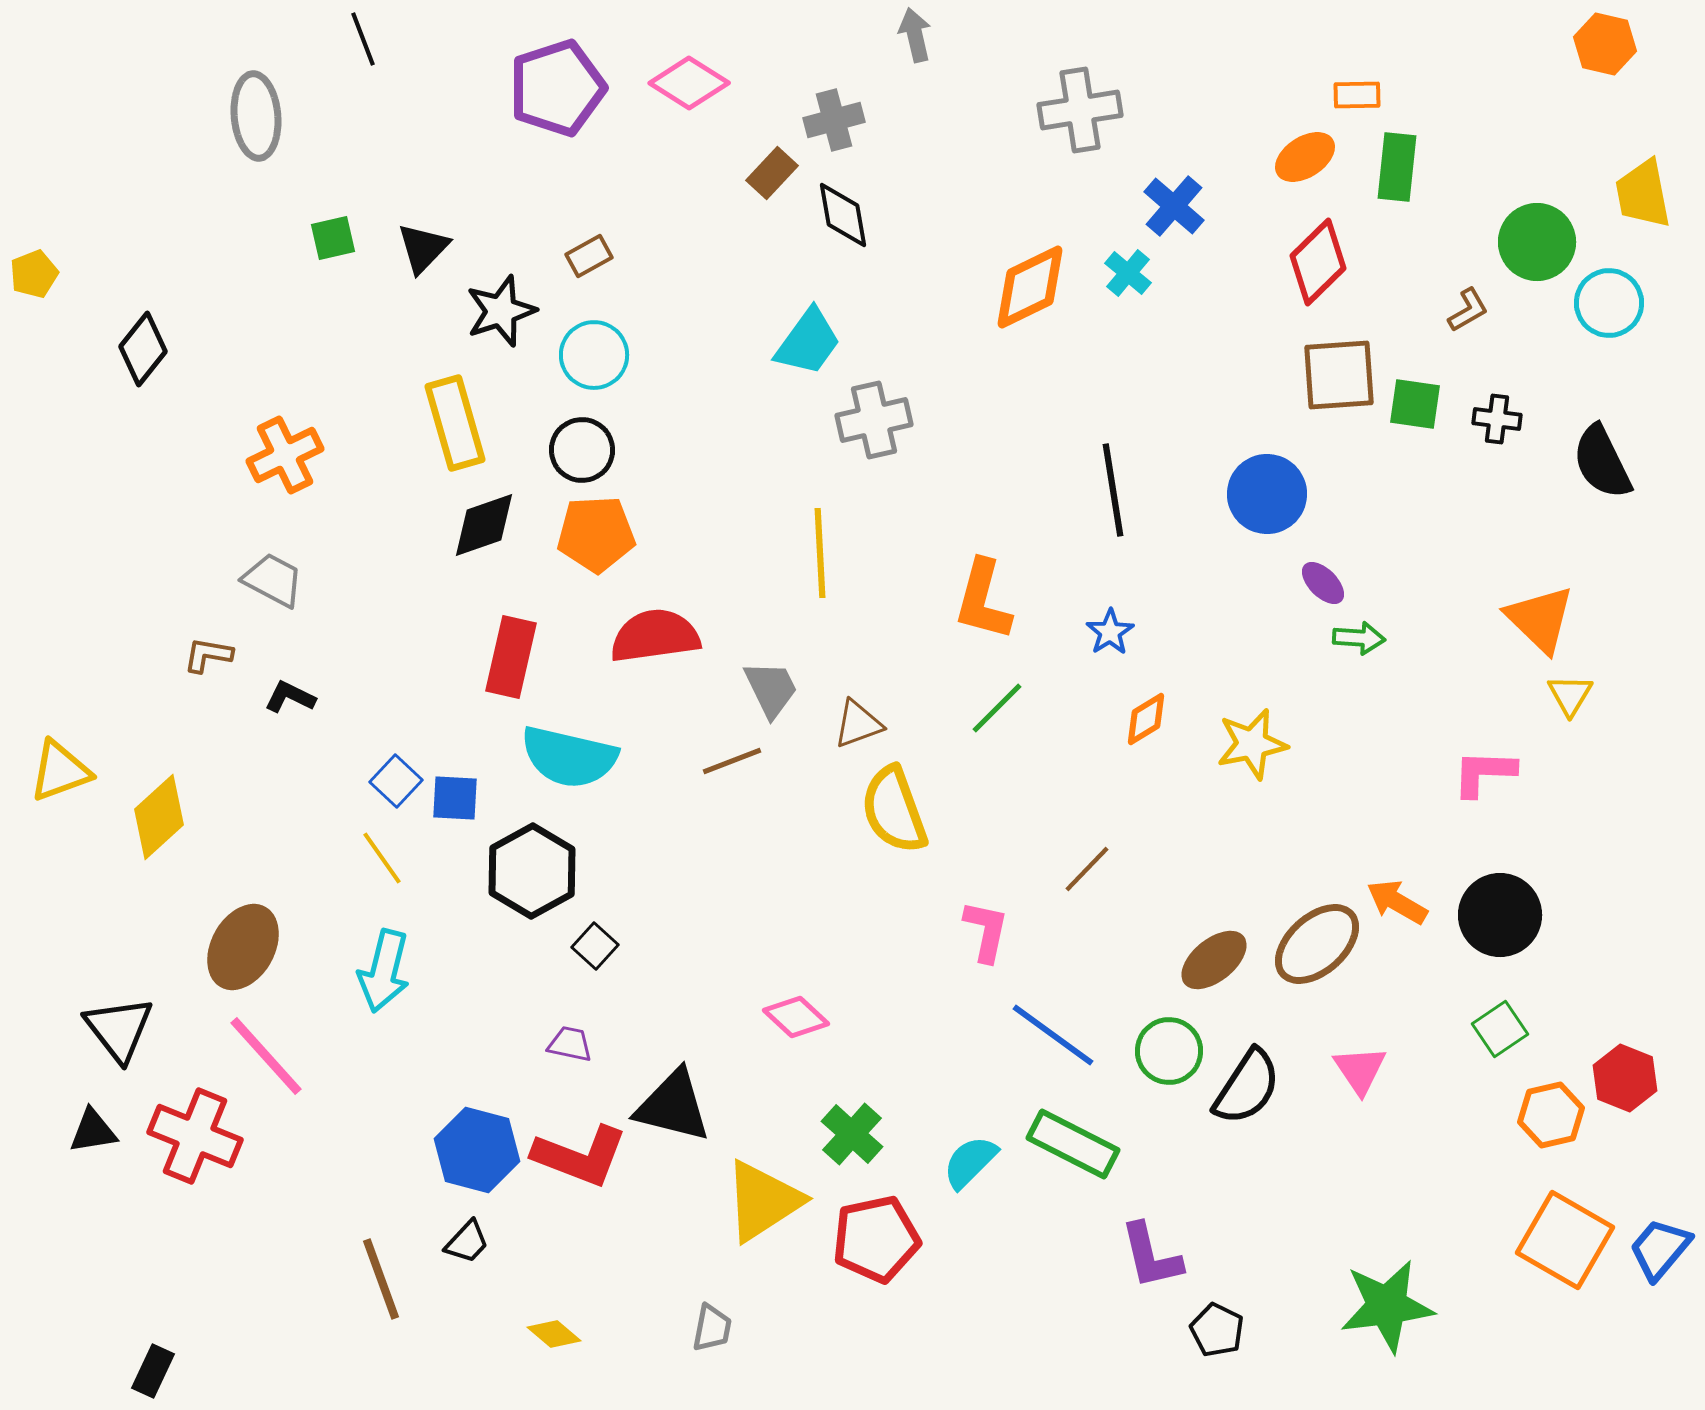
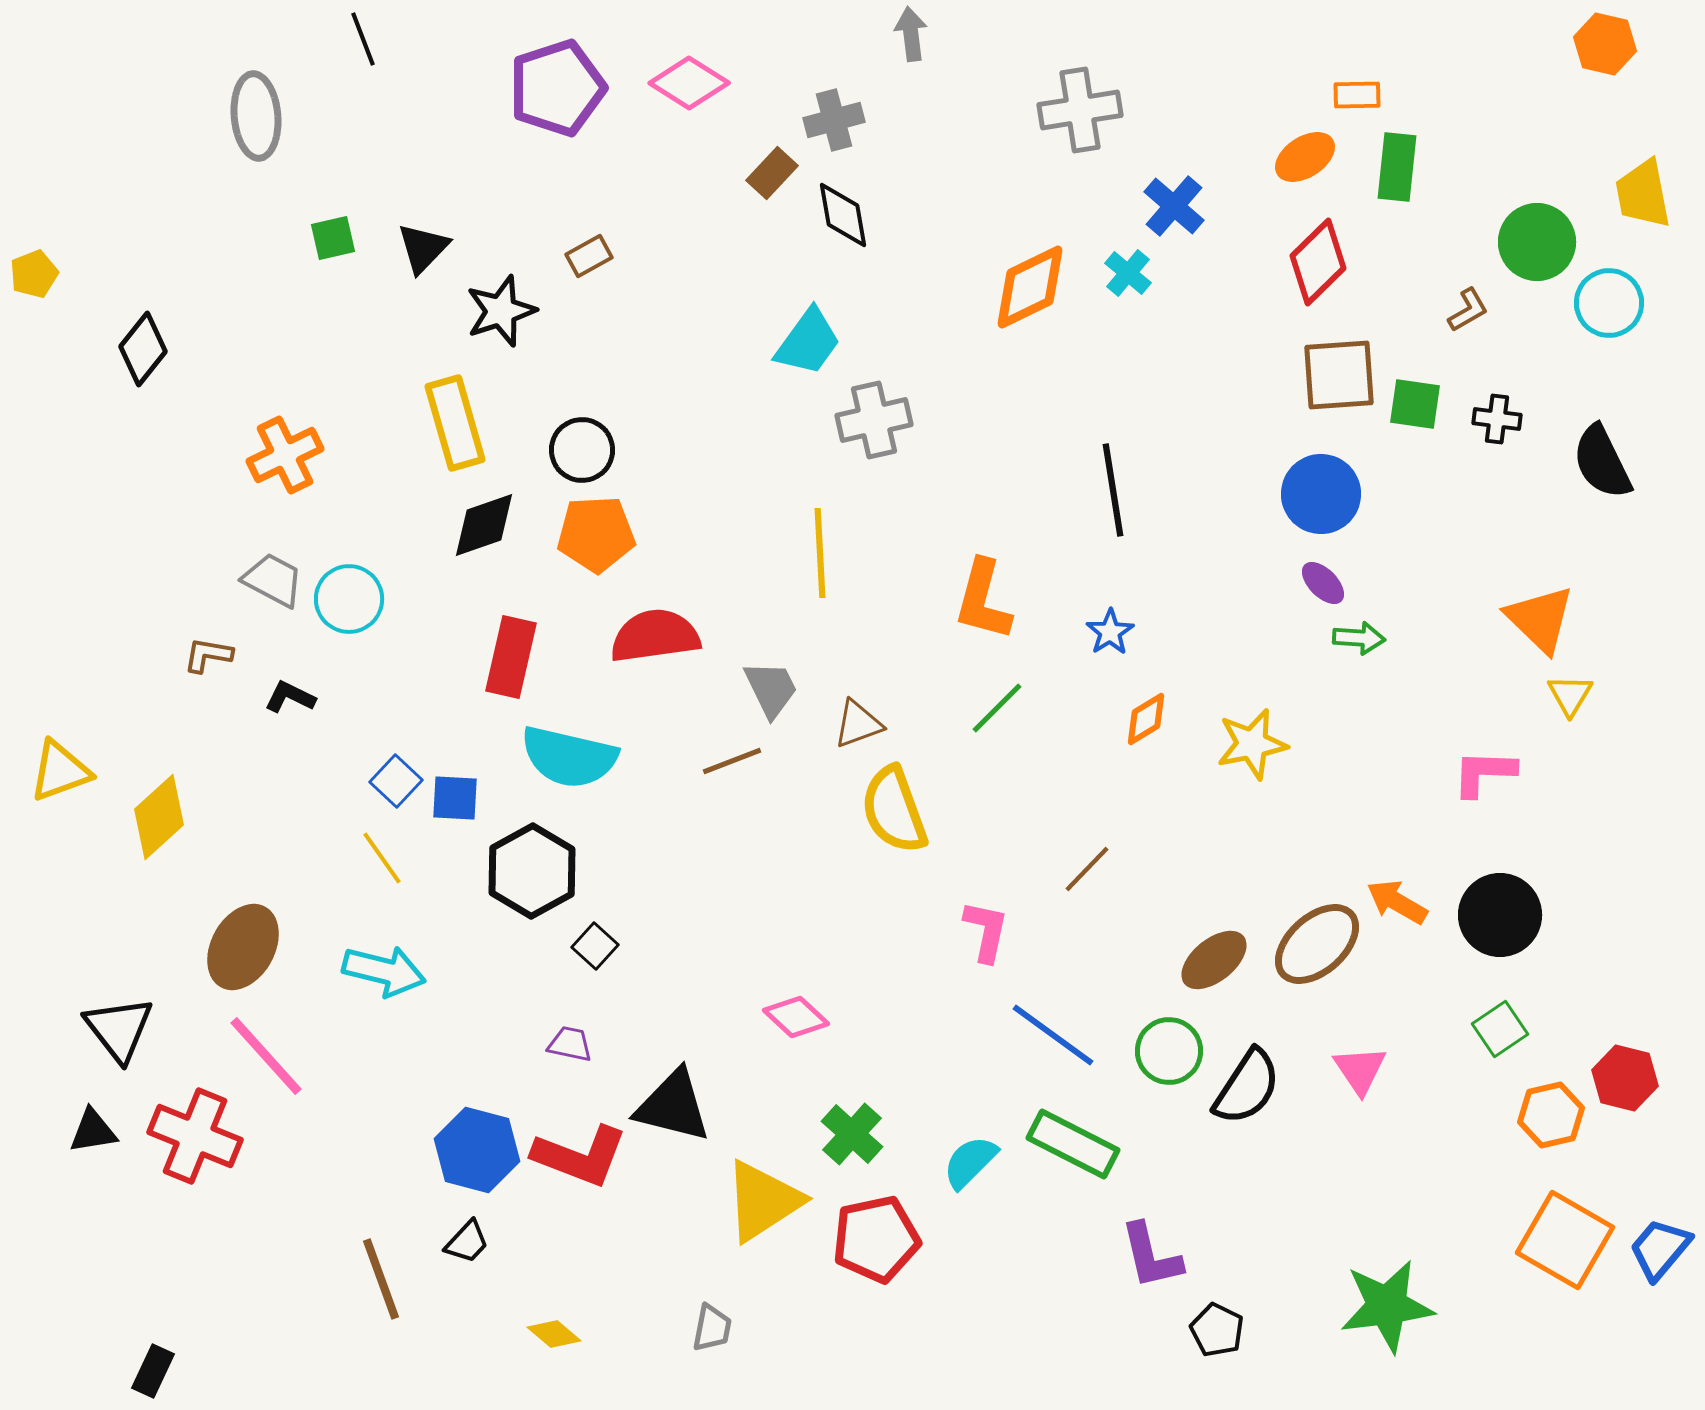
gray arrow at (915, 35): moved 4 px left, 1 px up; rotated 6 degrees clockwise
cyan circle at (594, 355): moved 245 px left, 244 px down
blue circle at (1267, 494): moved 54 px right
cyan arrow at (384, 971): rotated 90 degrees counterclockwise
red hexagon at (1625, 1078): rotated 8 degrees counterclockwise
